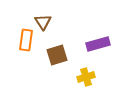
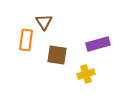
brown triangle: moved 1 px right
brown square: rotated 25 degrees clockwise
yellow cross: moved 3 px up
